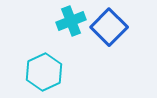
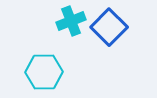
cyan hexagon: rotated 24 degrees clockwise
